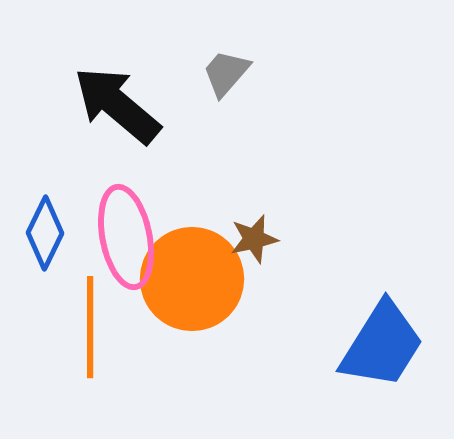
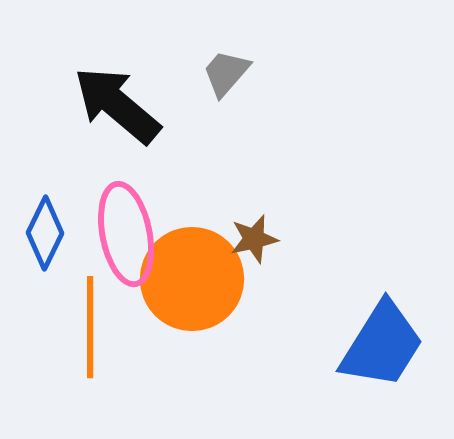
pink ellipse: moved 3 px up
